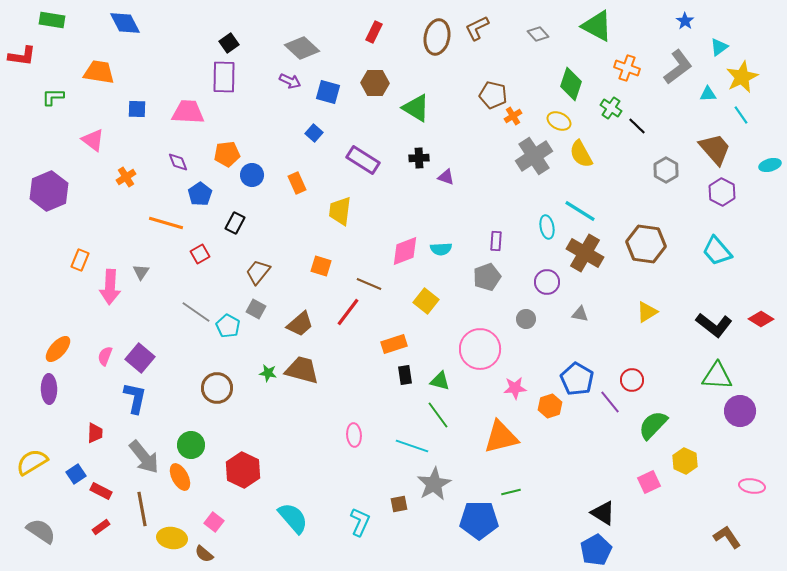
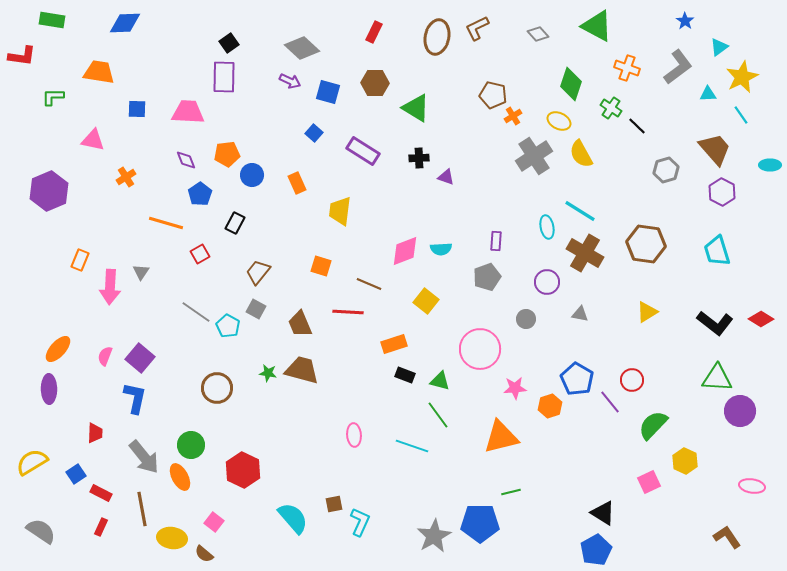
blue diamond at (125, 23): rotated 64 degrees counterclockwise
pink triangle at (93, 140): rotated 25 degrees counterclockwise
purple rectangle at (363, 160): moved 9 px up
purple diamond at (178, 162): moved 8 px right, 2 px up
cyan ellipse at (770, 165): rotated 15 degrees clockwise
gray hexagon at (666, 170): rotated 15 degrees clockwise
cyan trapezoid at (717, 251): rotated 24 degrees clockwise
red line at (348, 312): rotated 56 degrees clockwise
brown trapezoid at (300, 324): rotated 108 degrees clockwise
black L-shape at (714, 325): moved 1 px right, 2 px up
black rectangle at (405, 375): rotated 60 degrees counterclockwise
green triangle at (717, 376): moved 2 px down
gray star at (434, 484): moved 52 px down
red rectangle at (101, 491): moved 2 px down
brown square at (399, 504): moved 65 px left
blue pentagon at (479, 520): moved 1 px right, 3 px down
red rectangle at (101, 527): rotated 30 degrees counterclockwise
